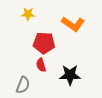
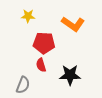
yellow star: moved 2 px down
